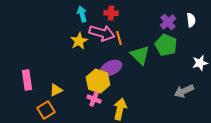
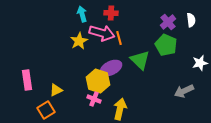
green triangle: moved 5 px down
